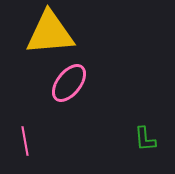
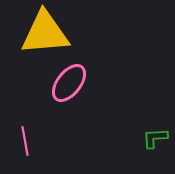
yellow triangle: moved 5 px left
green L-shape: moved 10 px right, 1 px up; rotated 92 degrees clockwise
